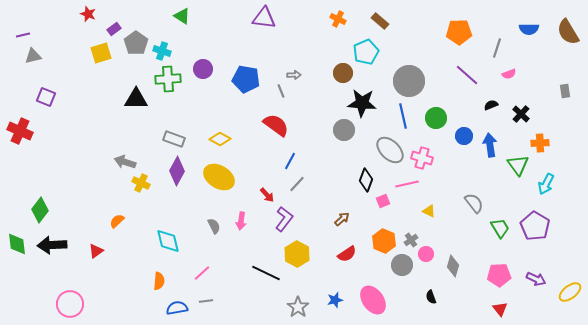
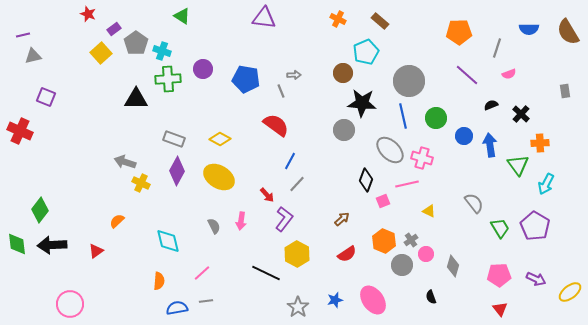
yellow square at (101, 53): rotated 25 degrees counterclockwise
